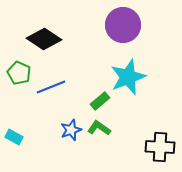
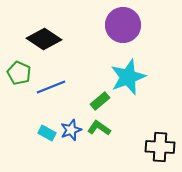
cyan rectangle: moved 33 px right, 4 px up
